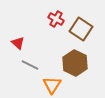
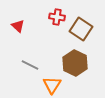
red cross: moved 1 px right, 2 px up; rotated 21 degrees counterclockwise
red triangle: moved 17 px up
